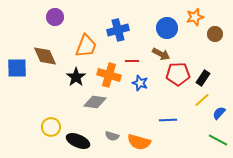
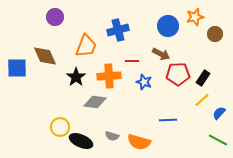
blue circle: moved 1 px right, 2 px up
orange cross: moved 1 px down; rotated 20 degrees counterclockwise
blue star: moved 4 px right, 1 px up
yellow circle: moved 9 px right
black ellipse: moved 3 px right
